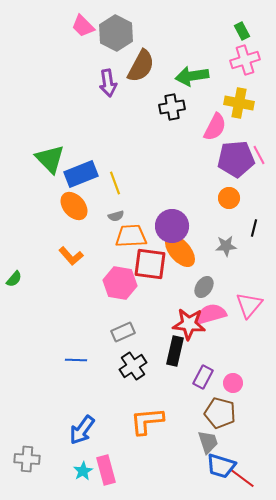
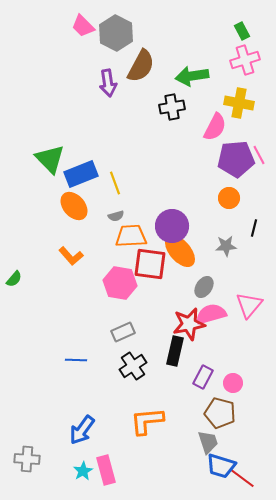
red star at (189, 324): rotated 16 degrees counterclockwise
